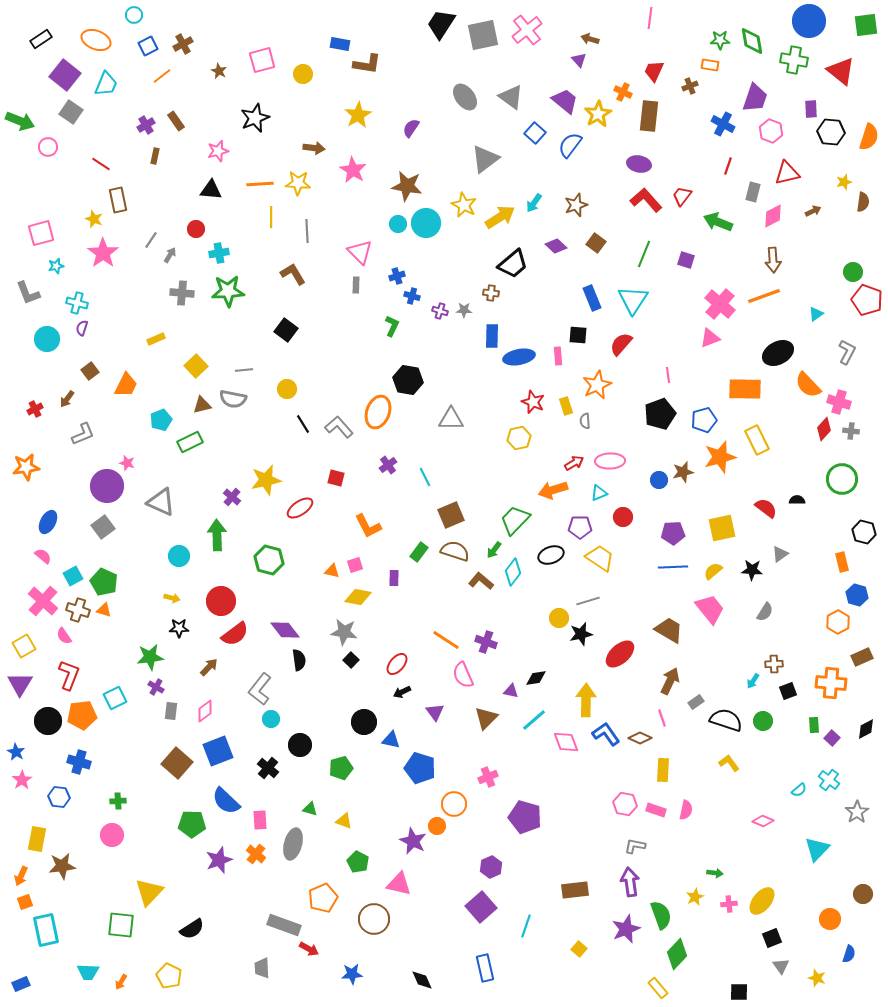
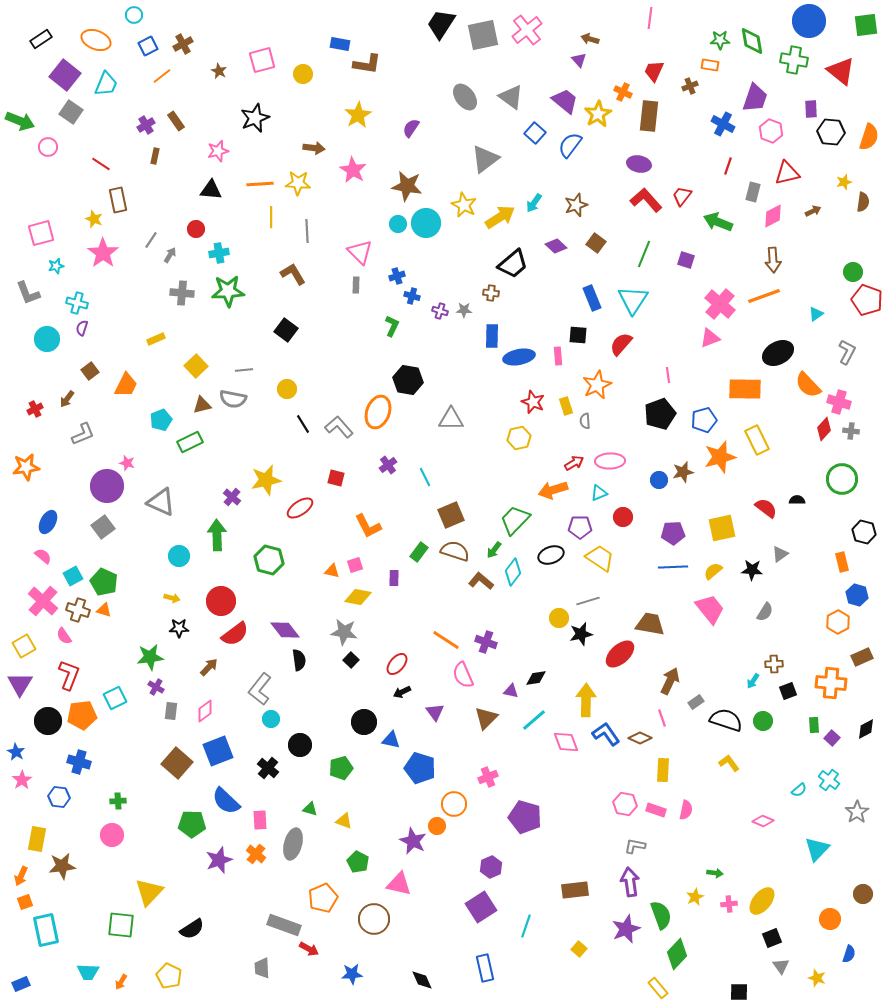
brown trapezoid at (669, 630): moved 19 px left, 6 px up; rotated 20 degrees counterclockwise
purple square at (481, 907): rotated 8 degrees clockwise
